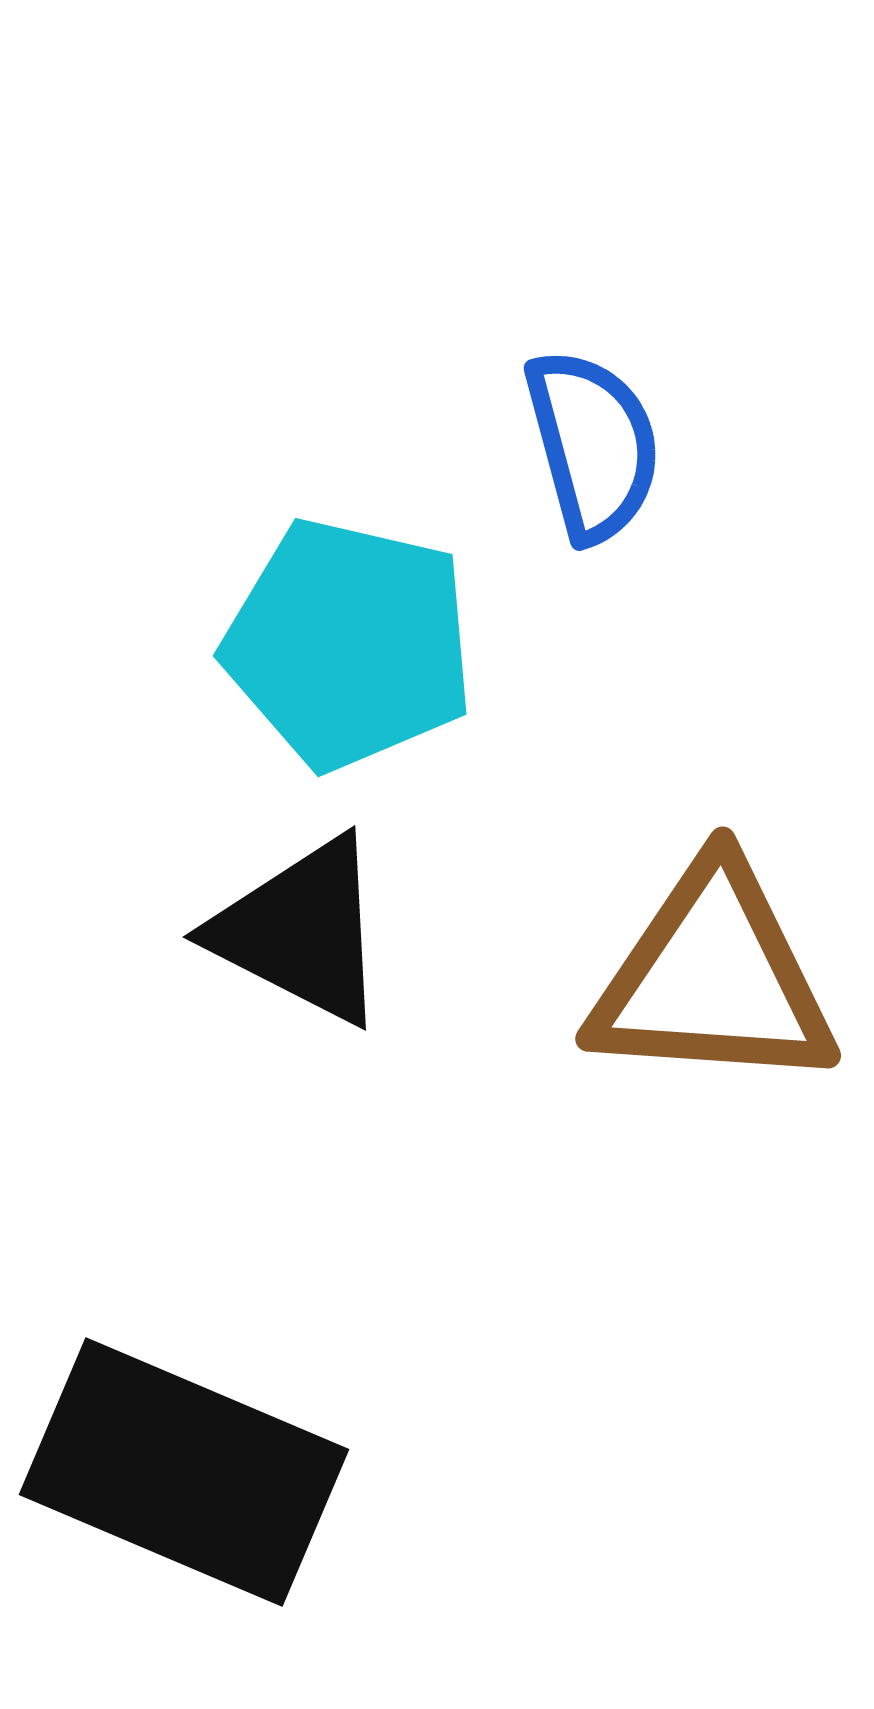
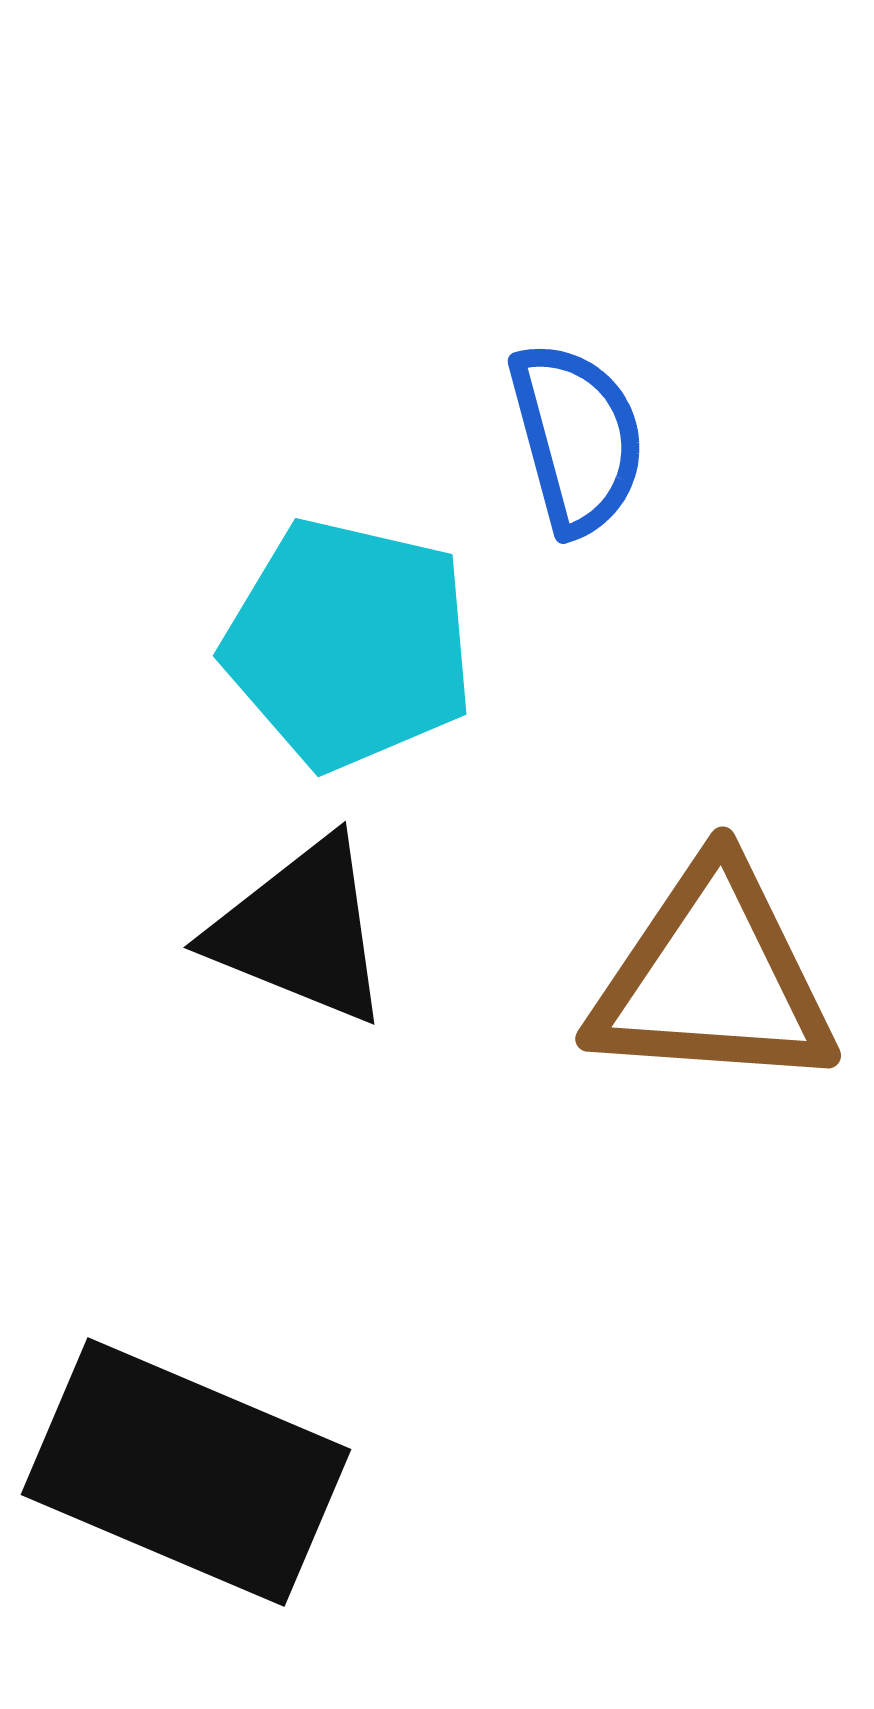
blue semicircle: moved 16 px left, 7 px up
black triangle: rotated 5 degrees counterclockwise
black rectangle: moved 2 px right
